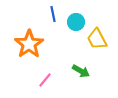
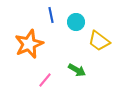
blue line: moved 2 px left, 1 px down
yellow trapezoid: moved 2 px right, 2 px down; rotated 25 degrees counterclockwise
orange star: rotated 12 degrees clockwise
green arrow: moved 4 px left, 1 px up
